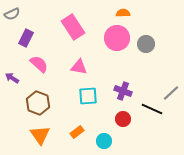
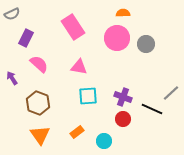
purple arrow: rotated 24 degrees clockwise
purple cross: moved 6 px down
